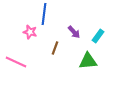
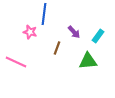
brown line: moved 2 px right
